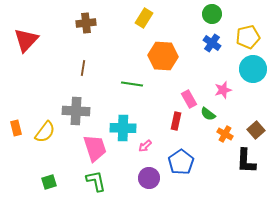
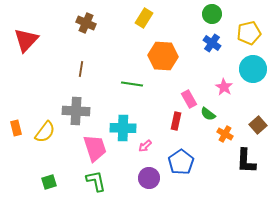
brown cross: rotated 30 degrees clockwise
yellow pentagon: moved 1 px right, 4 px up
brown line: moved 2 px left, 1 px down
pink star: moved 1 px right, 3 px up; rotated 24 degrees counterclockwise
brown square: moved 2 px right, 5 px up
